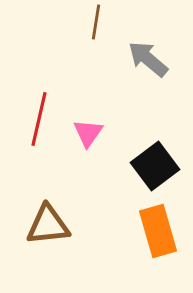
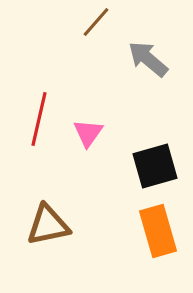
brown line: rotated 32 degrees clockwise
black square: rotated 21 degrees clockwise
brown triangle: rotated 6 degrees counterclockwise
